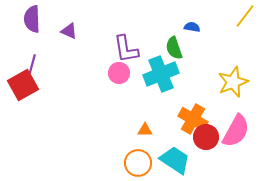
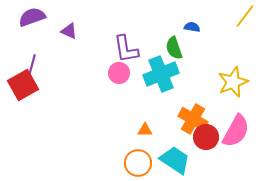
purple semicircle: moved 2 px up; rotated 72 degrees clockwise
